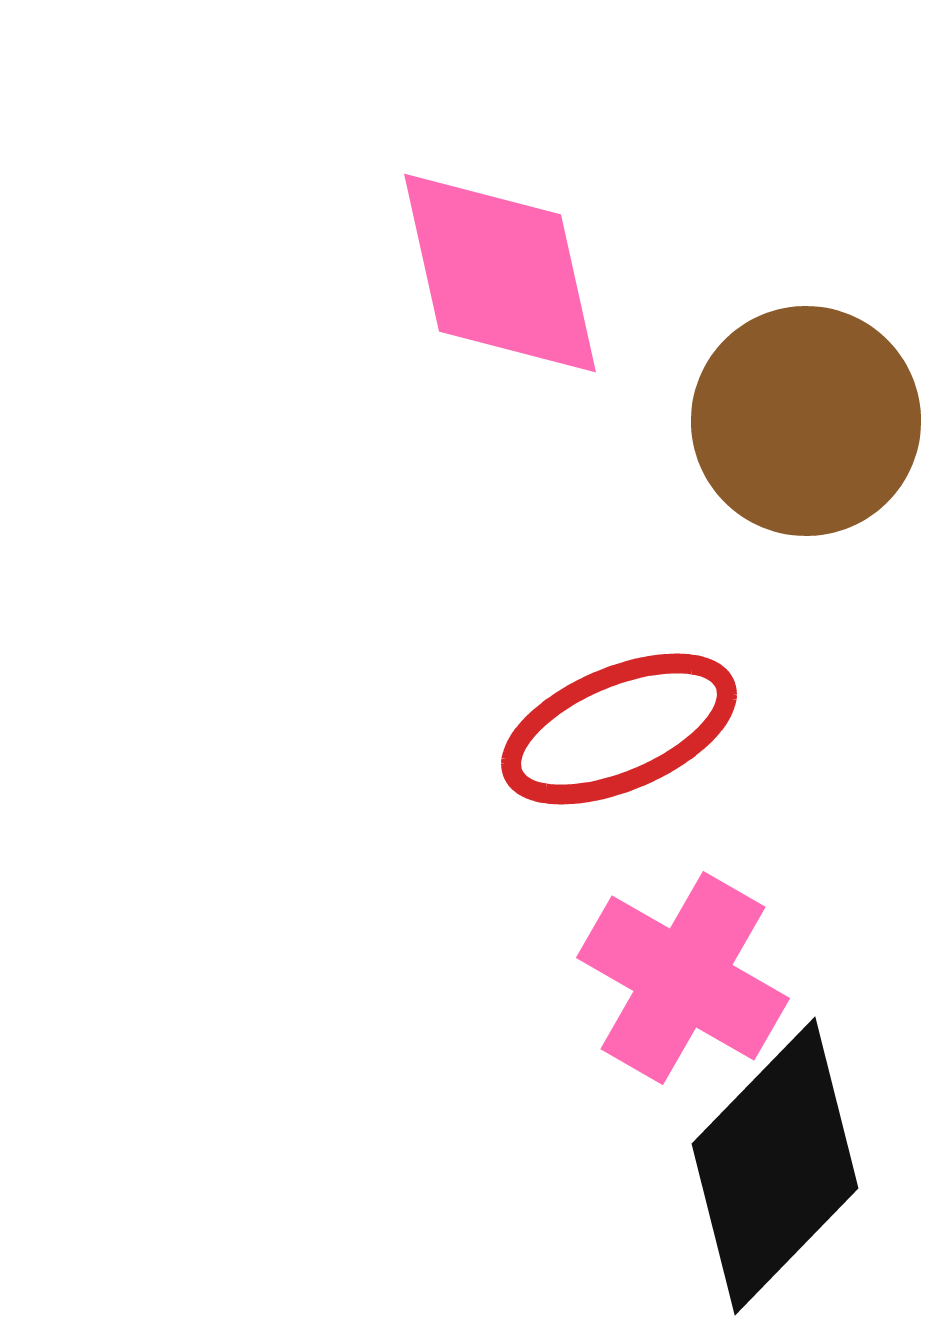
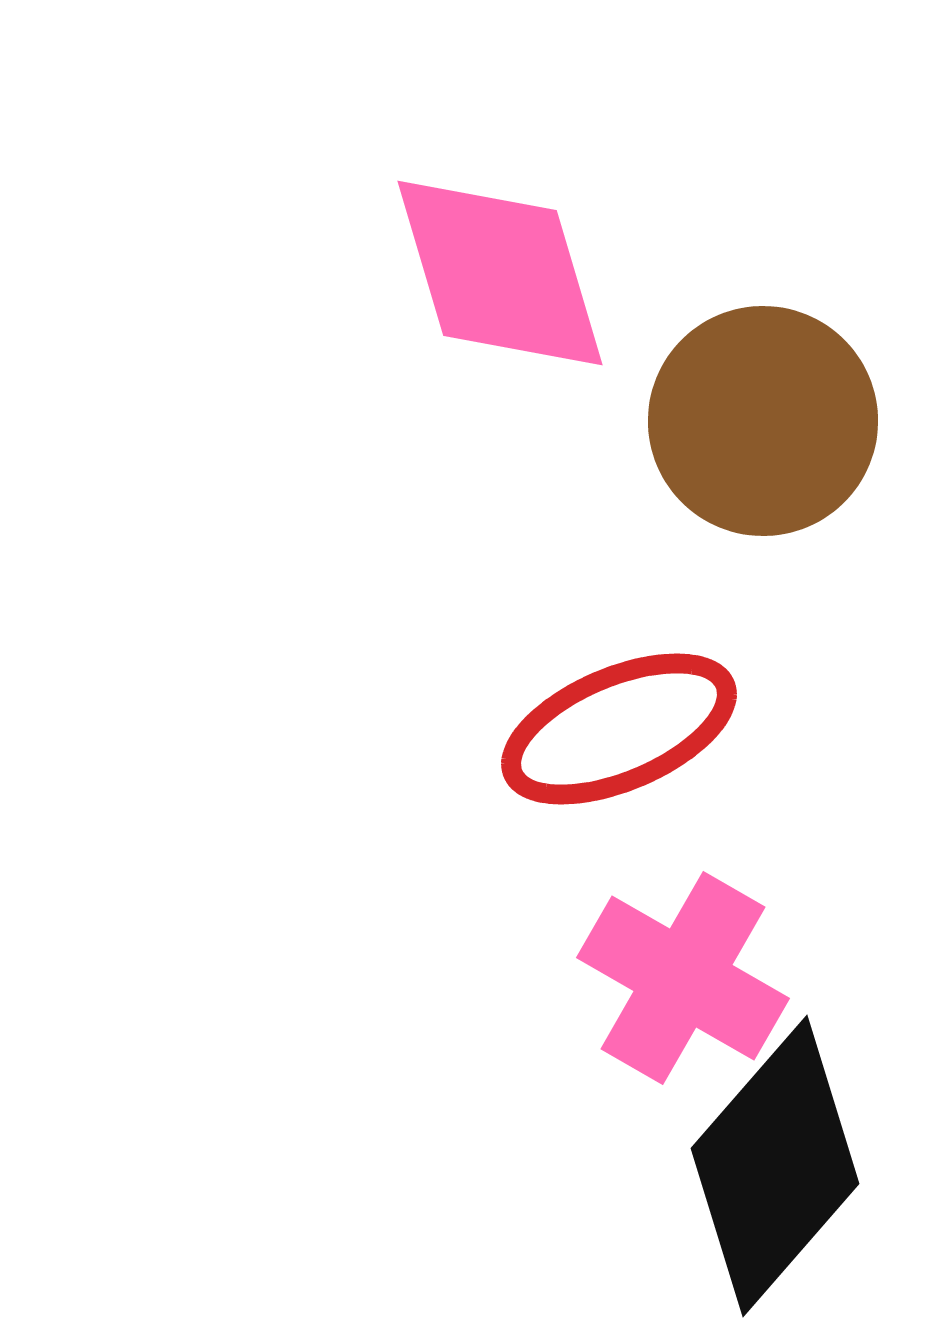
pink diamond: rotated 4 degrees counterclockwise
brown circle: moved 43 px left
black diamond: rotated 3 degrees counterclockwise
